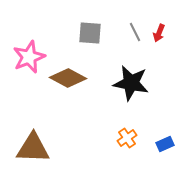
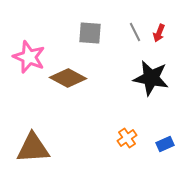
pink star: rotated 28 degrees counterclockwise
black star: moved 20 px right, 5 px up
brown triangle: rotated 6 degrees counterclockwise
